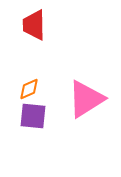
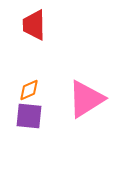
orange diamond: moved 1 px down
purple square: moved 4 px left
